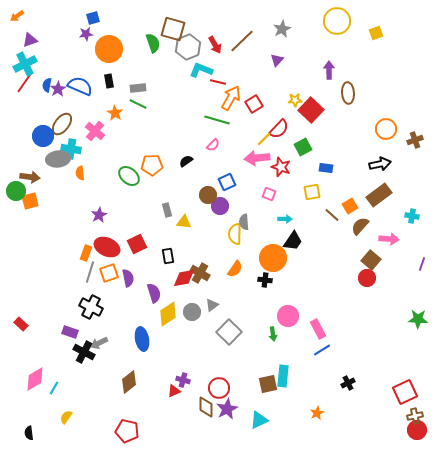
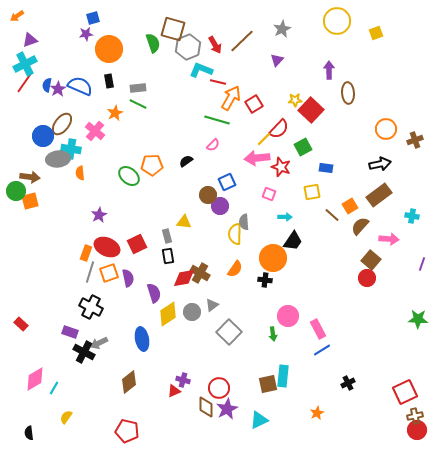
orange star at (115, 113): rotated 14 degrees clockwise
gray rectangle at (167, 210): moved 26 px down
cyan arrow at (285, 219): moved 2 px up
